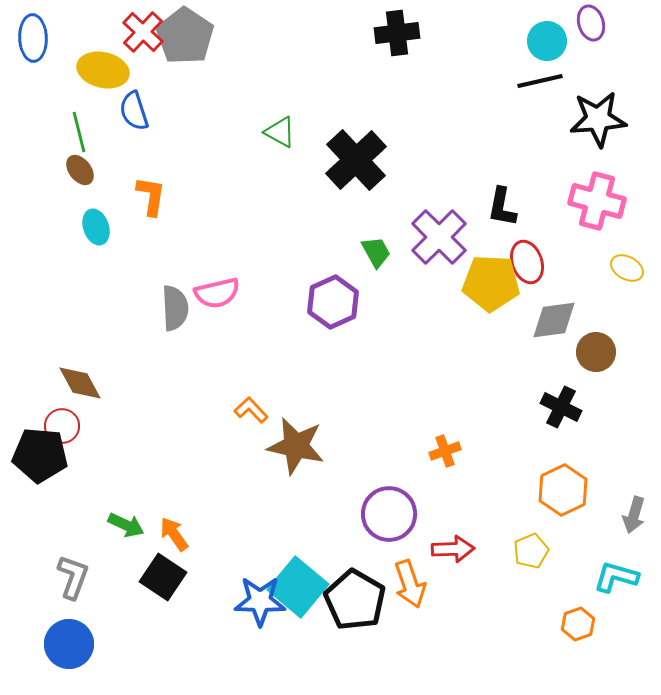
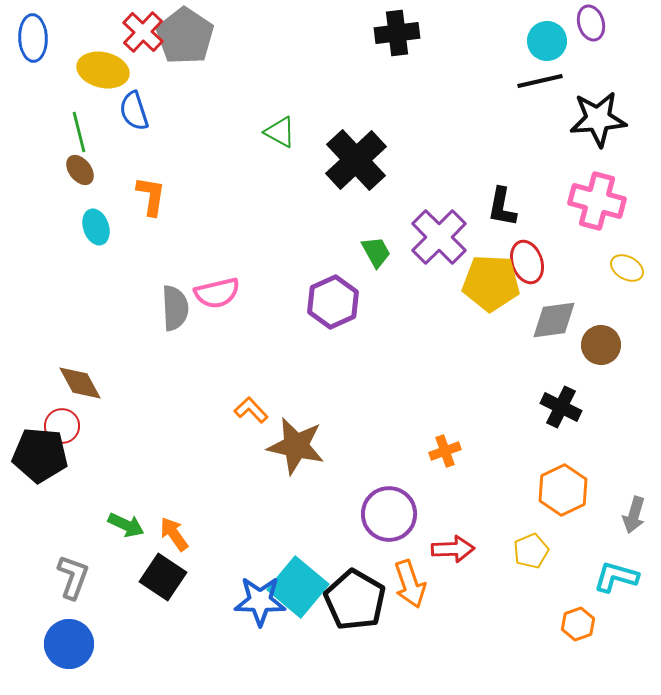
brown circle at (596, 352): moved 5 px right, 7 px up
